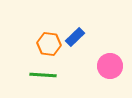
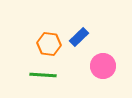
blue rectangle: moved 4 px right
pink circle: moved 7 px left
